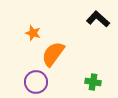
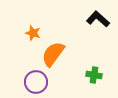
green cross: moved 1 px right, 7 px up
